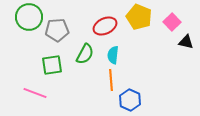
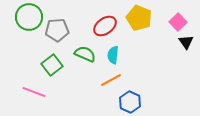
yellow pentagon: moved 1 px down
pink square: moved 6 px right
red ellipse: rotated 10 degrees counterclockwise
black triangle: rotated 42 degrees clockwise
green semicircle: rotated 95 degrees counterclockwise
green square: rotated 30 degrees counterclockwise
orange line: rotated 65 degrees clockwise
pink line: moved 1 px left, 1 px up
blue hexagon: moved 2 px down
